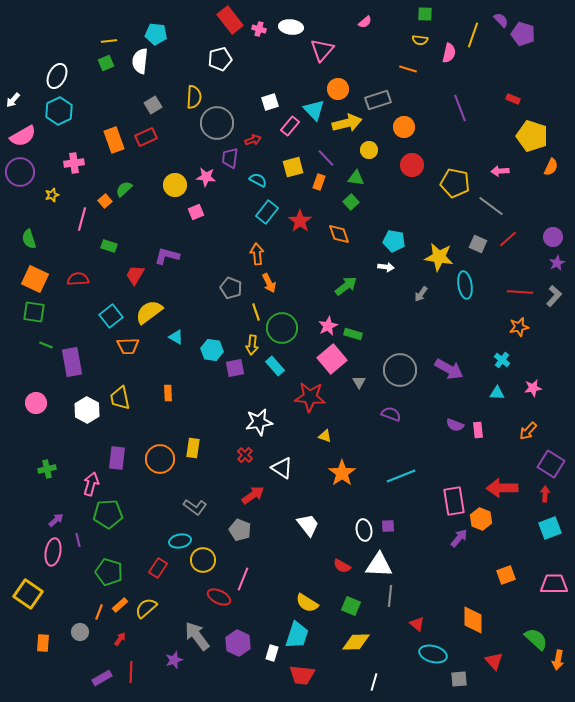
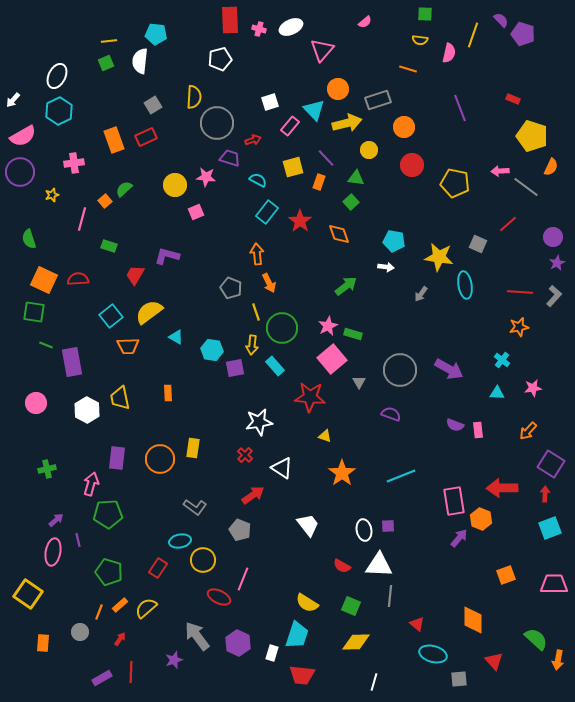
red rectangle at (230, 20): rotated 36 degrees clockwise
white ellipse at (291, 27): rotated 30 degrees counterclockwise
purple trapezoid at (230, 158): rotated 100 degrees clockwise
gray line at (491, 206): moved 35 px right, 19 px up
red line at (508, 239): moved 15 px up
orange square at (35, 279): moved 9 px right, 1 px down
